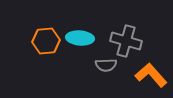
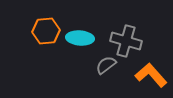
orange hexagon: moved 10 px up
gray semicircle: rotated 145 degrees clockwise
